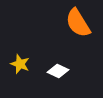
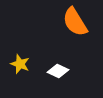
orange semicircle: moved 3 px left, 1 px up
